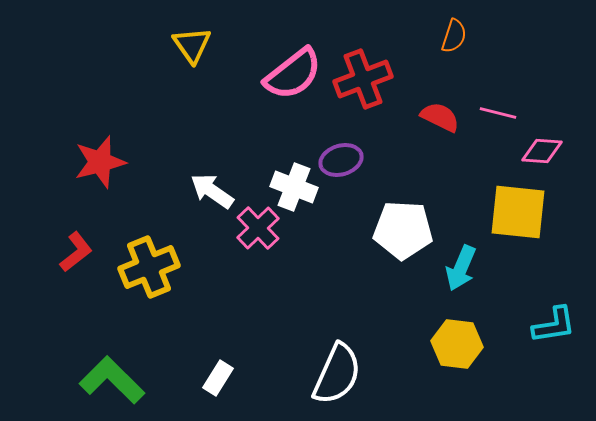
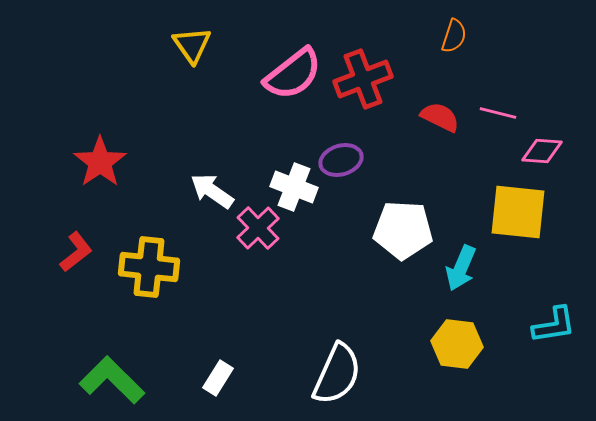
red star: rotated 20 degrees counterclockwise
yellow cross: rotated 28 degrees clockwise
